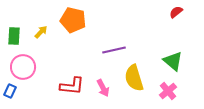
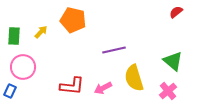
pink arrow: rotated 90 degrees clockwise
